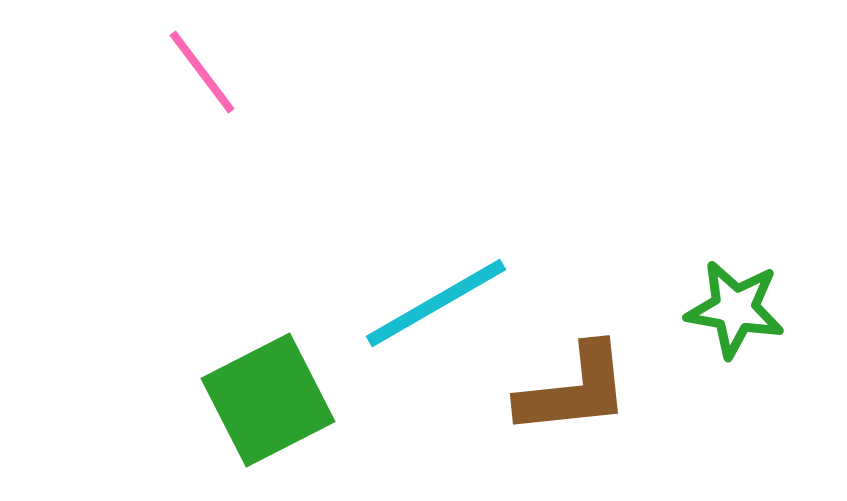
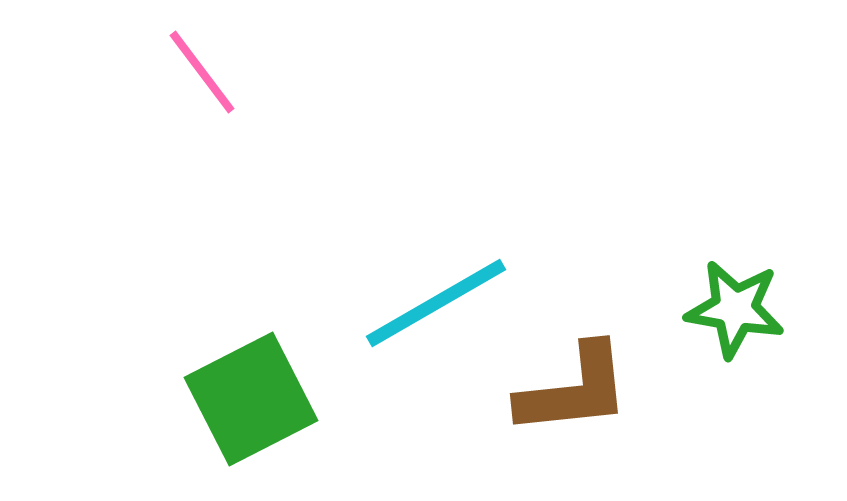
green square: moved 17 px left, 1 px up
